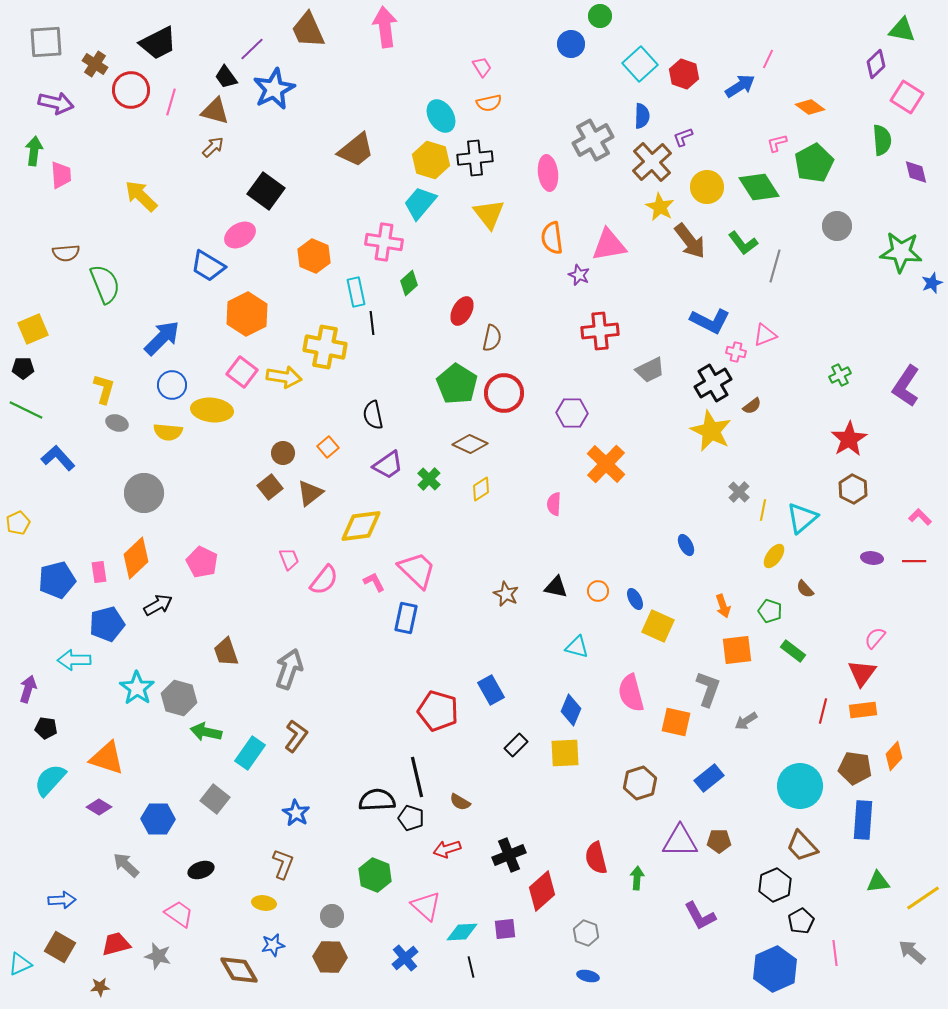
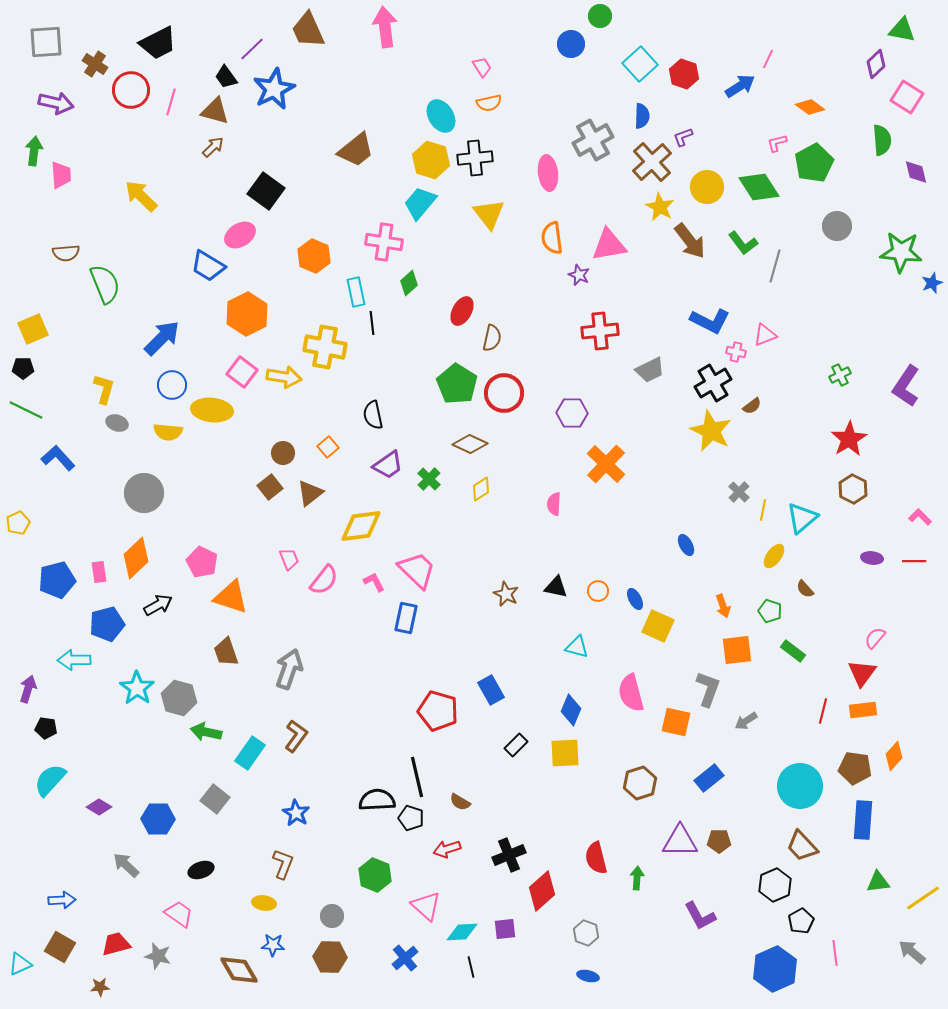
orange triangle at (107, 758): moved 124 px right, 161 px up
blue star at (273, 945): rotated 15 degrees clockwise
